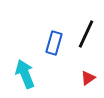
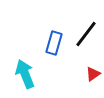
black line: rotated 12 degrees clockwise
red triangle: moved 5 px right, 4 px up
